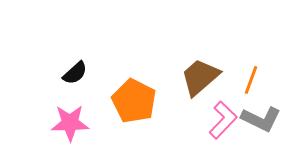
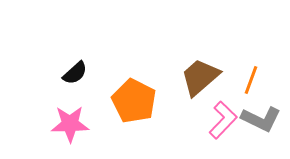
pink star: moved 1 px down
